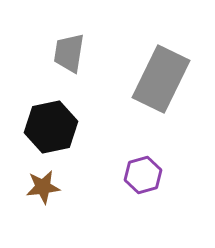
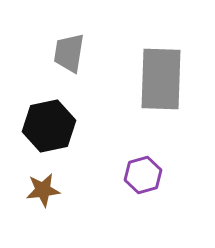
gray rectangle: rotated 24 degrees counterclockwise
black hexagon: moved 2 px left, 1 px up
brown star: moved 3 px down
